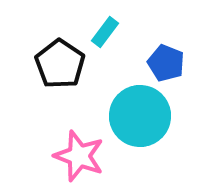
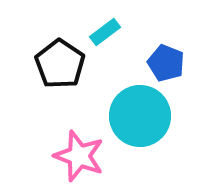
cyan rectangle: rotated 16 degrees clockwise
